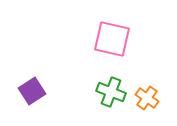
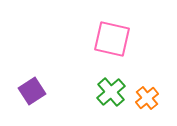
green cross: rotated 28 degrees clockwise
orange cross: rotated 15 degrees clockwise
